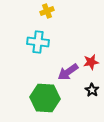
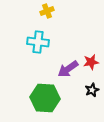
purple arrow: moved 3 px up
black star: rotated 16 degrees clockwise
